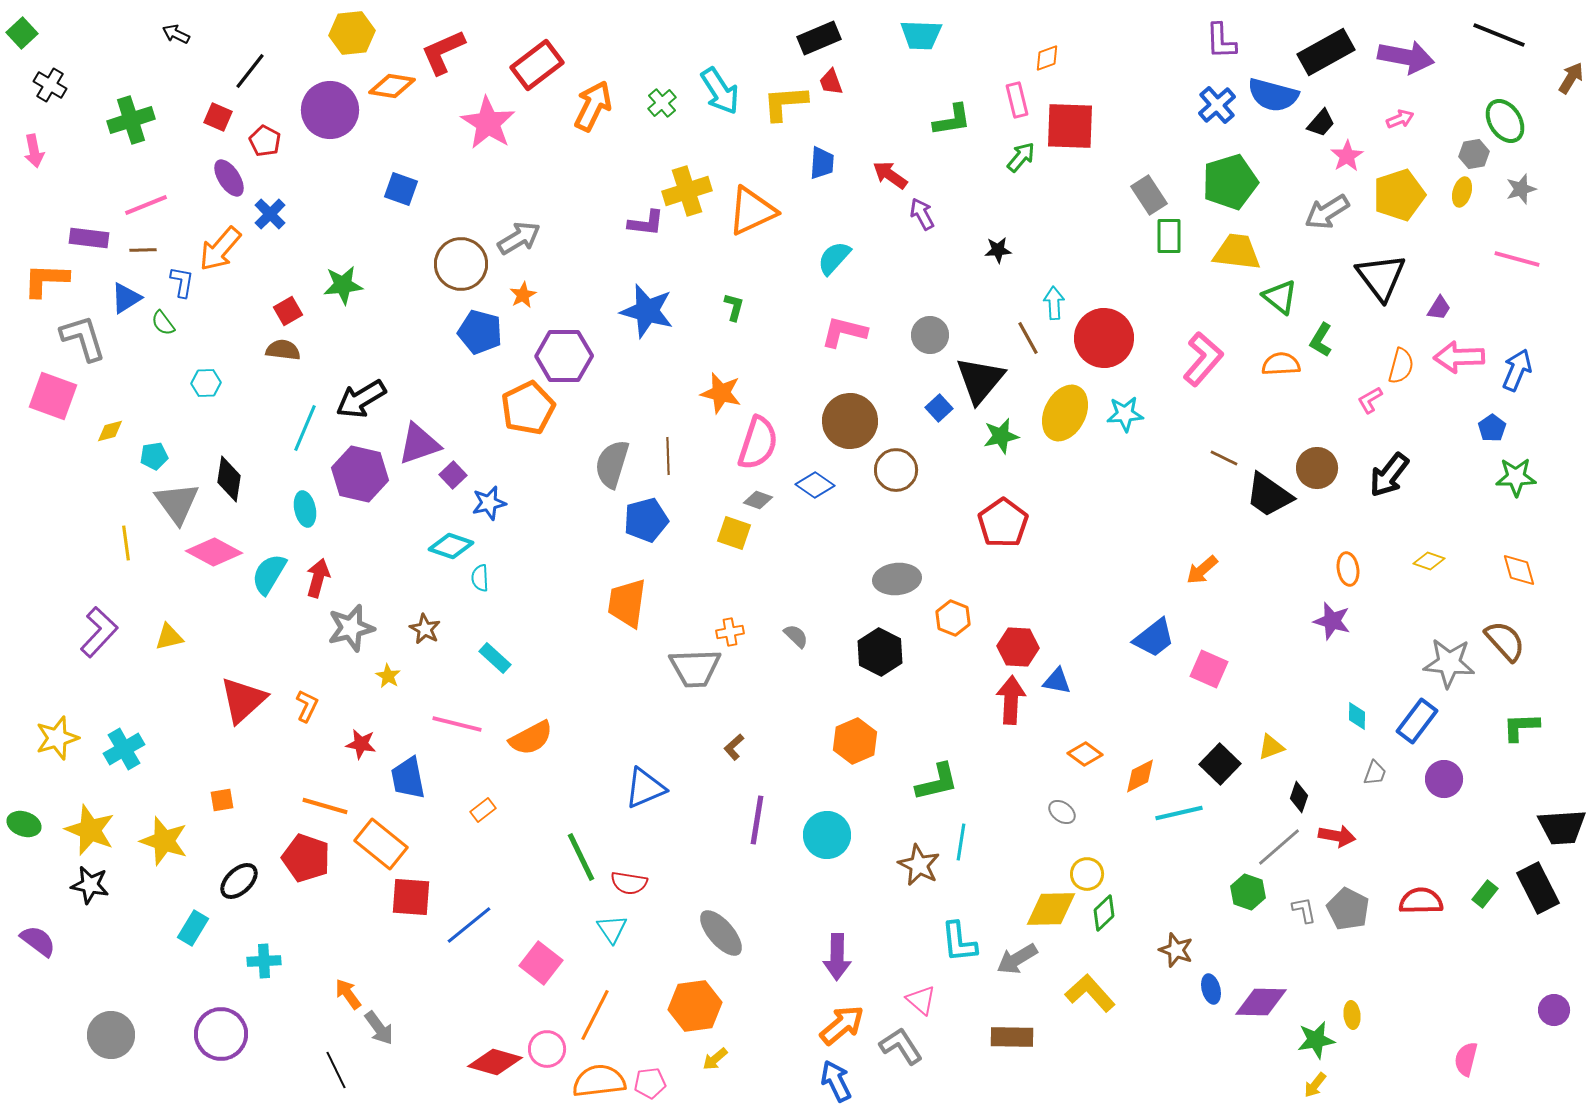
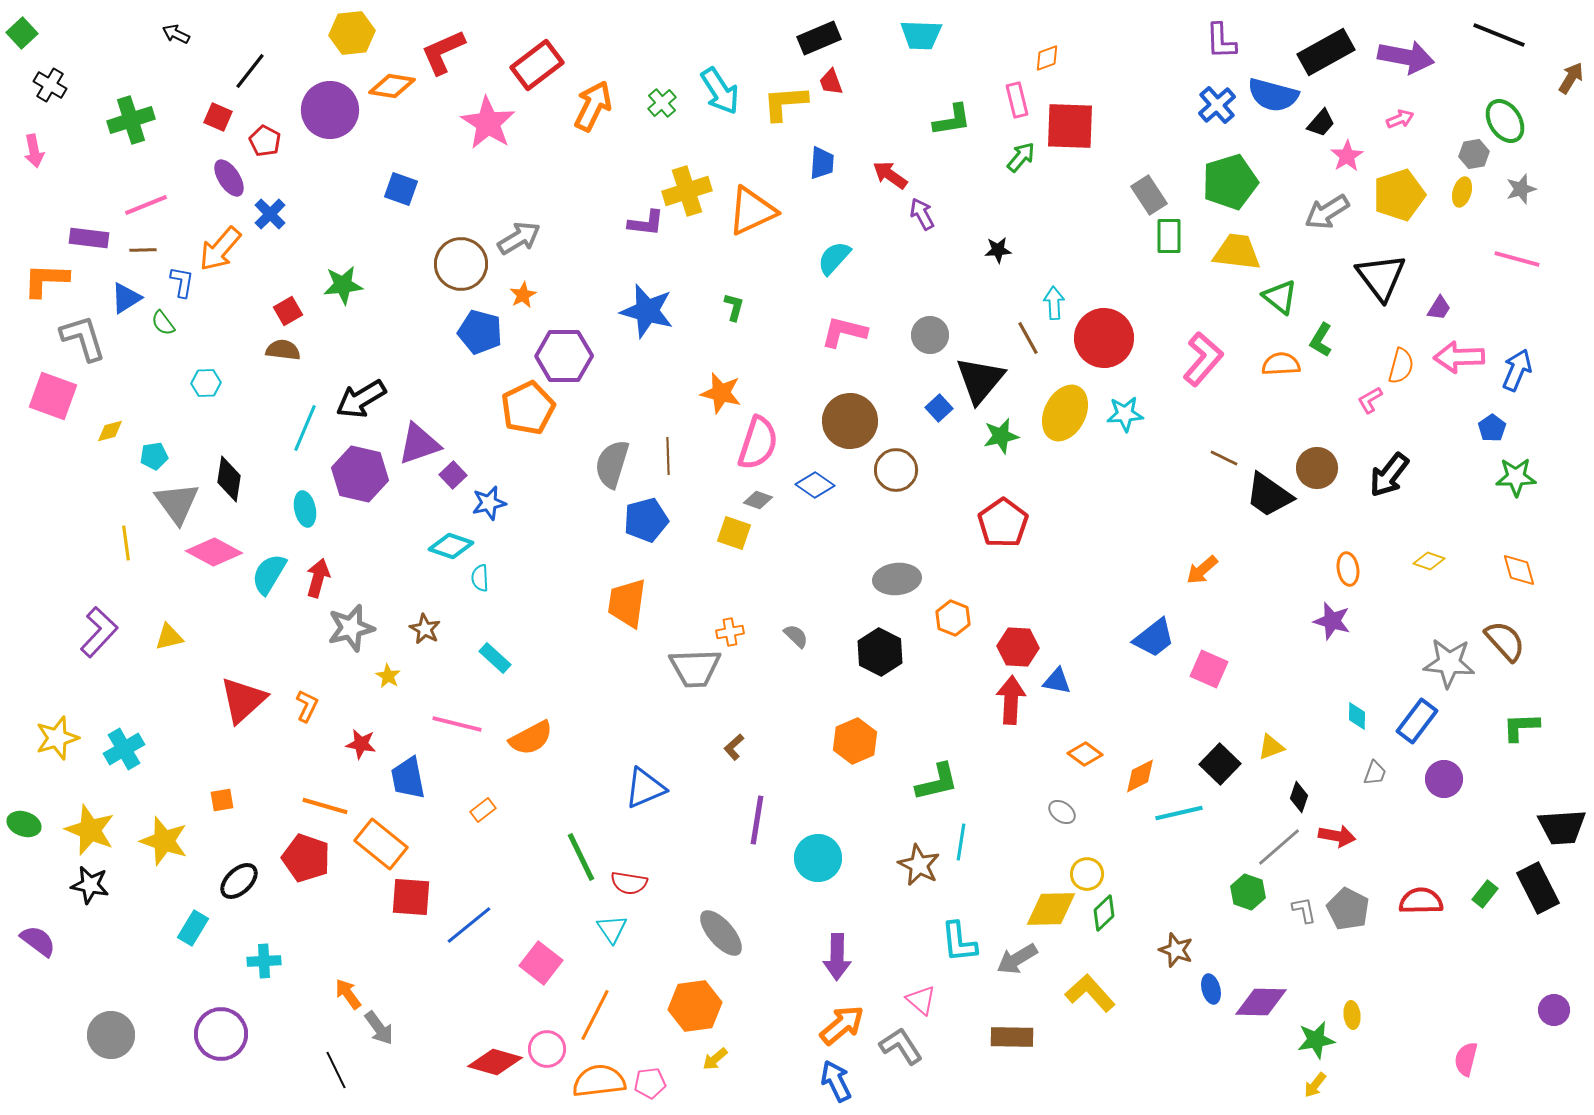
cyan circle at (827, 835): moved 9 px left, 23 px down
